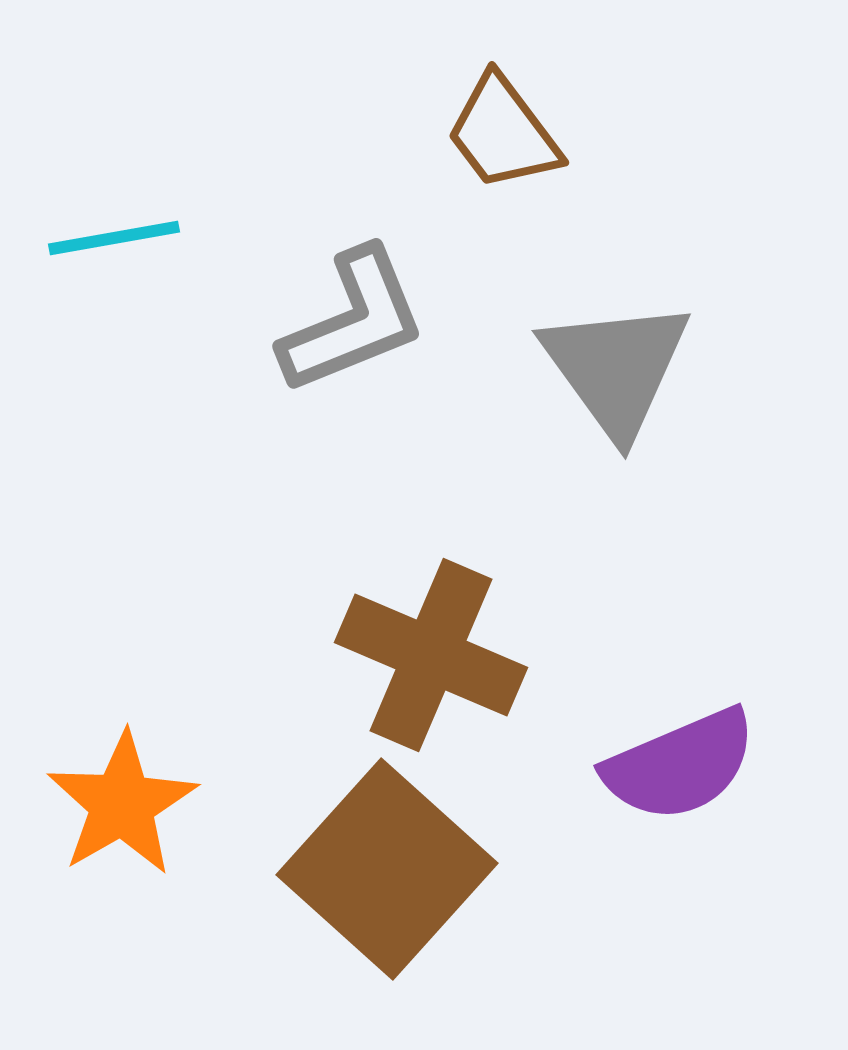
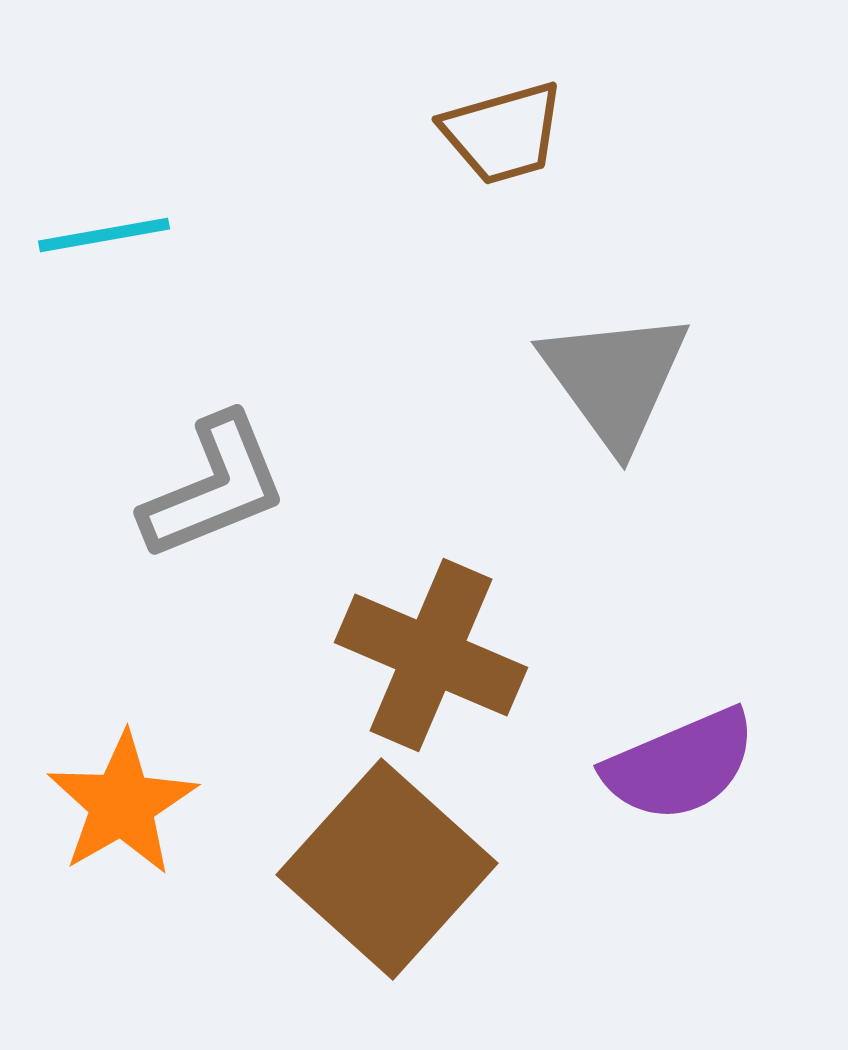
brown trapezoid: rotated 69 degrees counterclockwise
cyan line: moved 10 px left, 3 px up
gray L-shape: moved 139 px left, 166 px down
gray triangle: moved 1 px left, 11 px down
